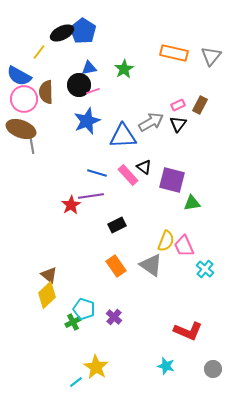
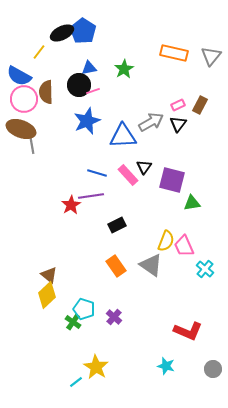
black triangle at (144, 167): rotated 28 degrees clockwise
green cross at (73, 322): rotated 28 degrees counterclockwise
